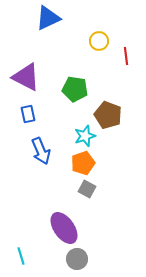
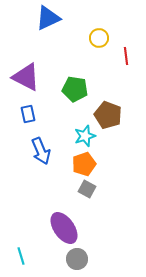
yellow circle: moved 3 px up
orange pentagon: moved 1 px right, 1 px down
